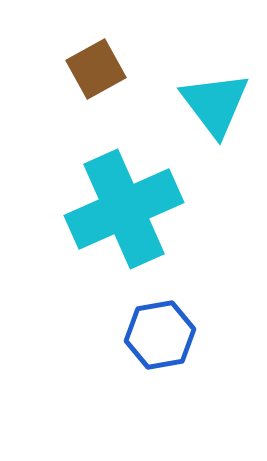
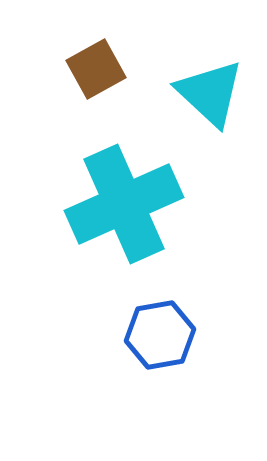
cyan triangle: moved 5 px left, 11 px up; rotated 10 degrees counterclockwise
cyan cross: moved 5 px up
